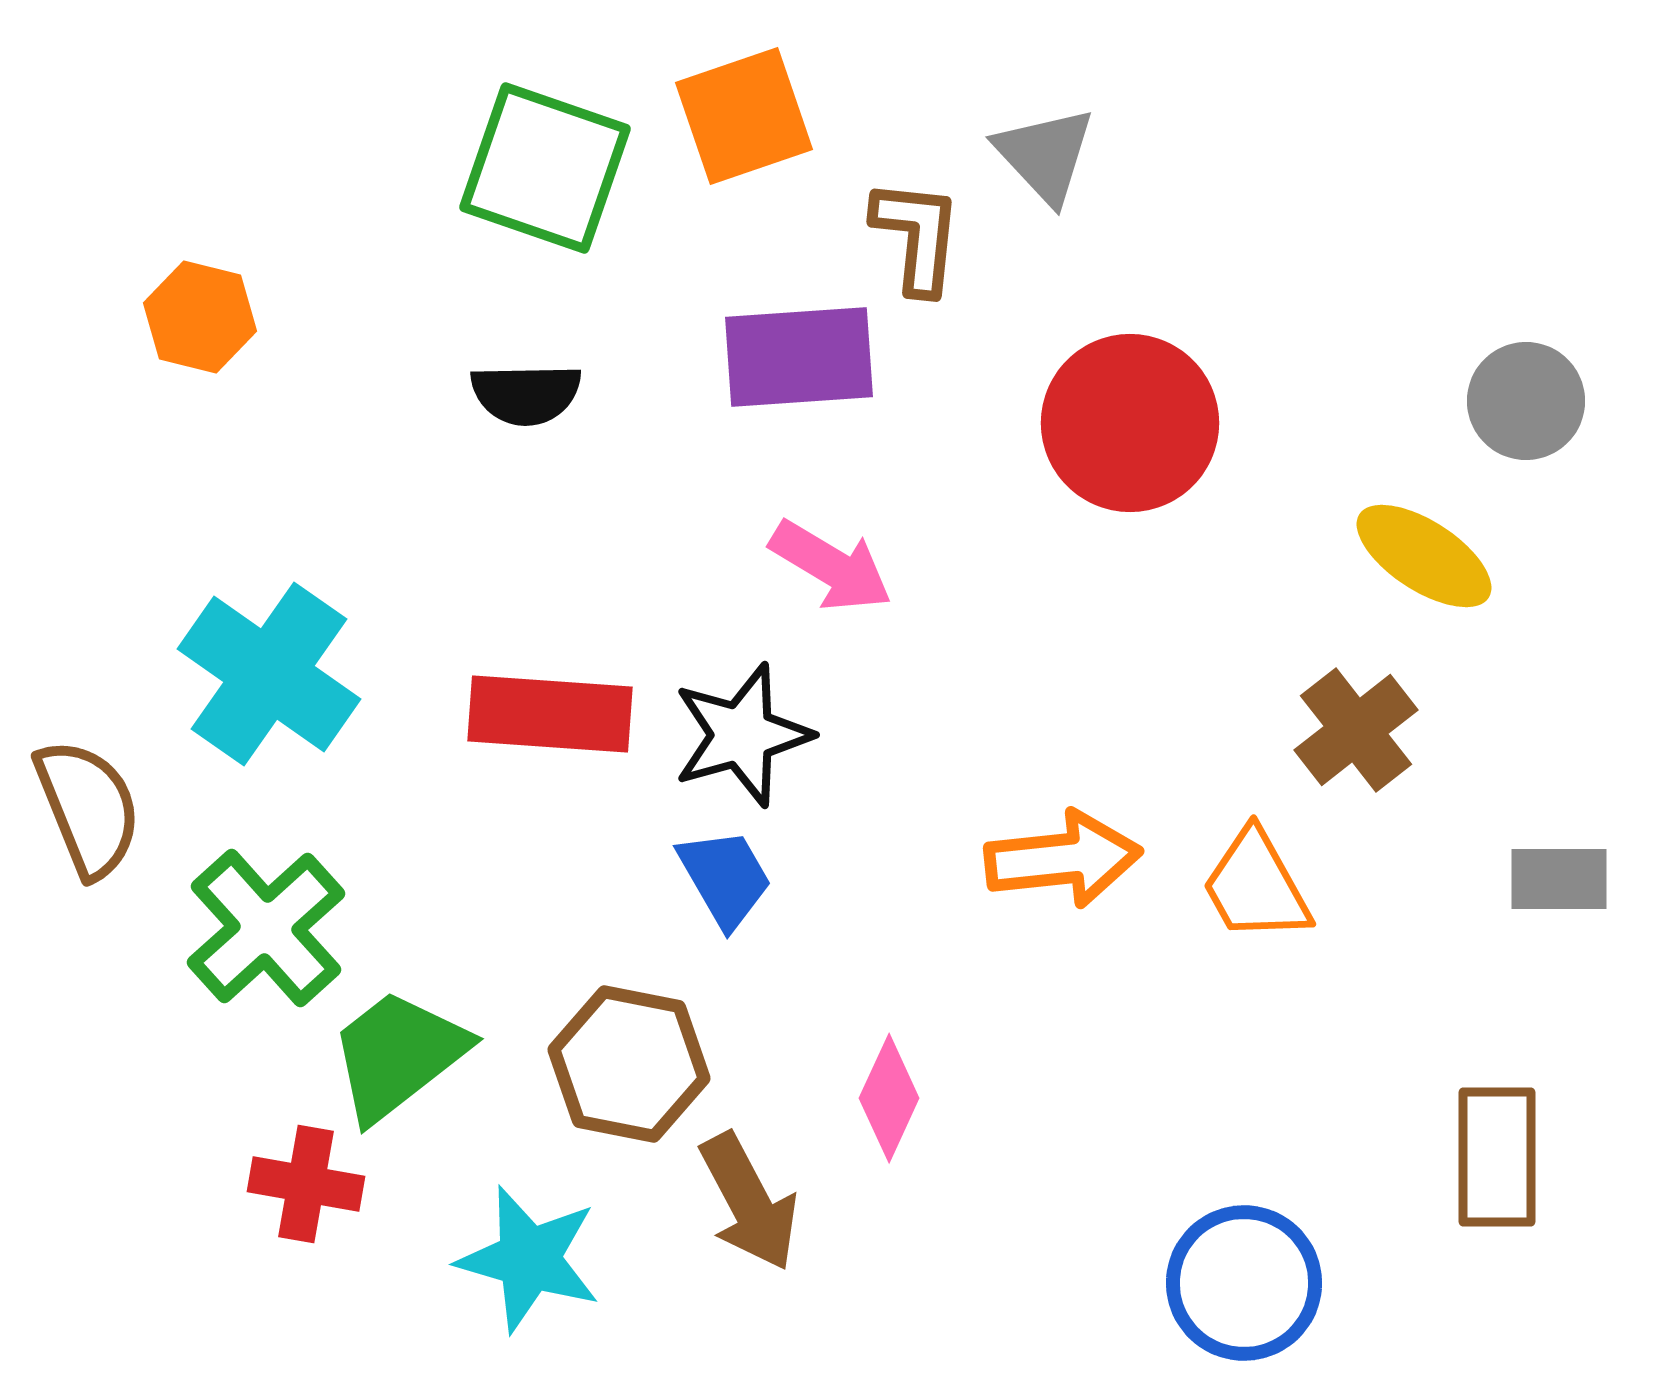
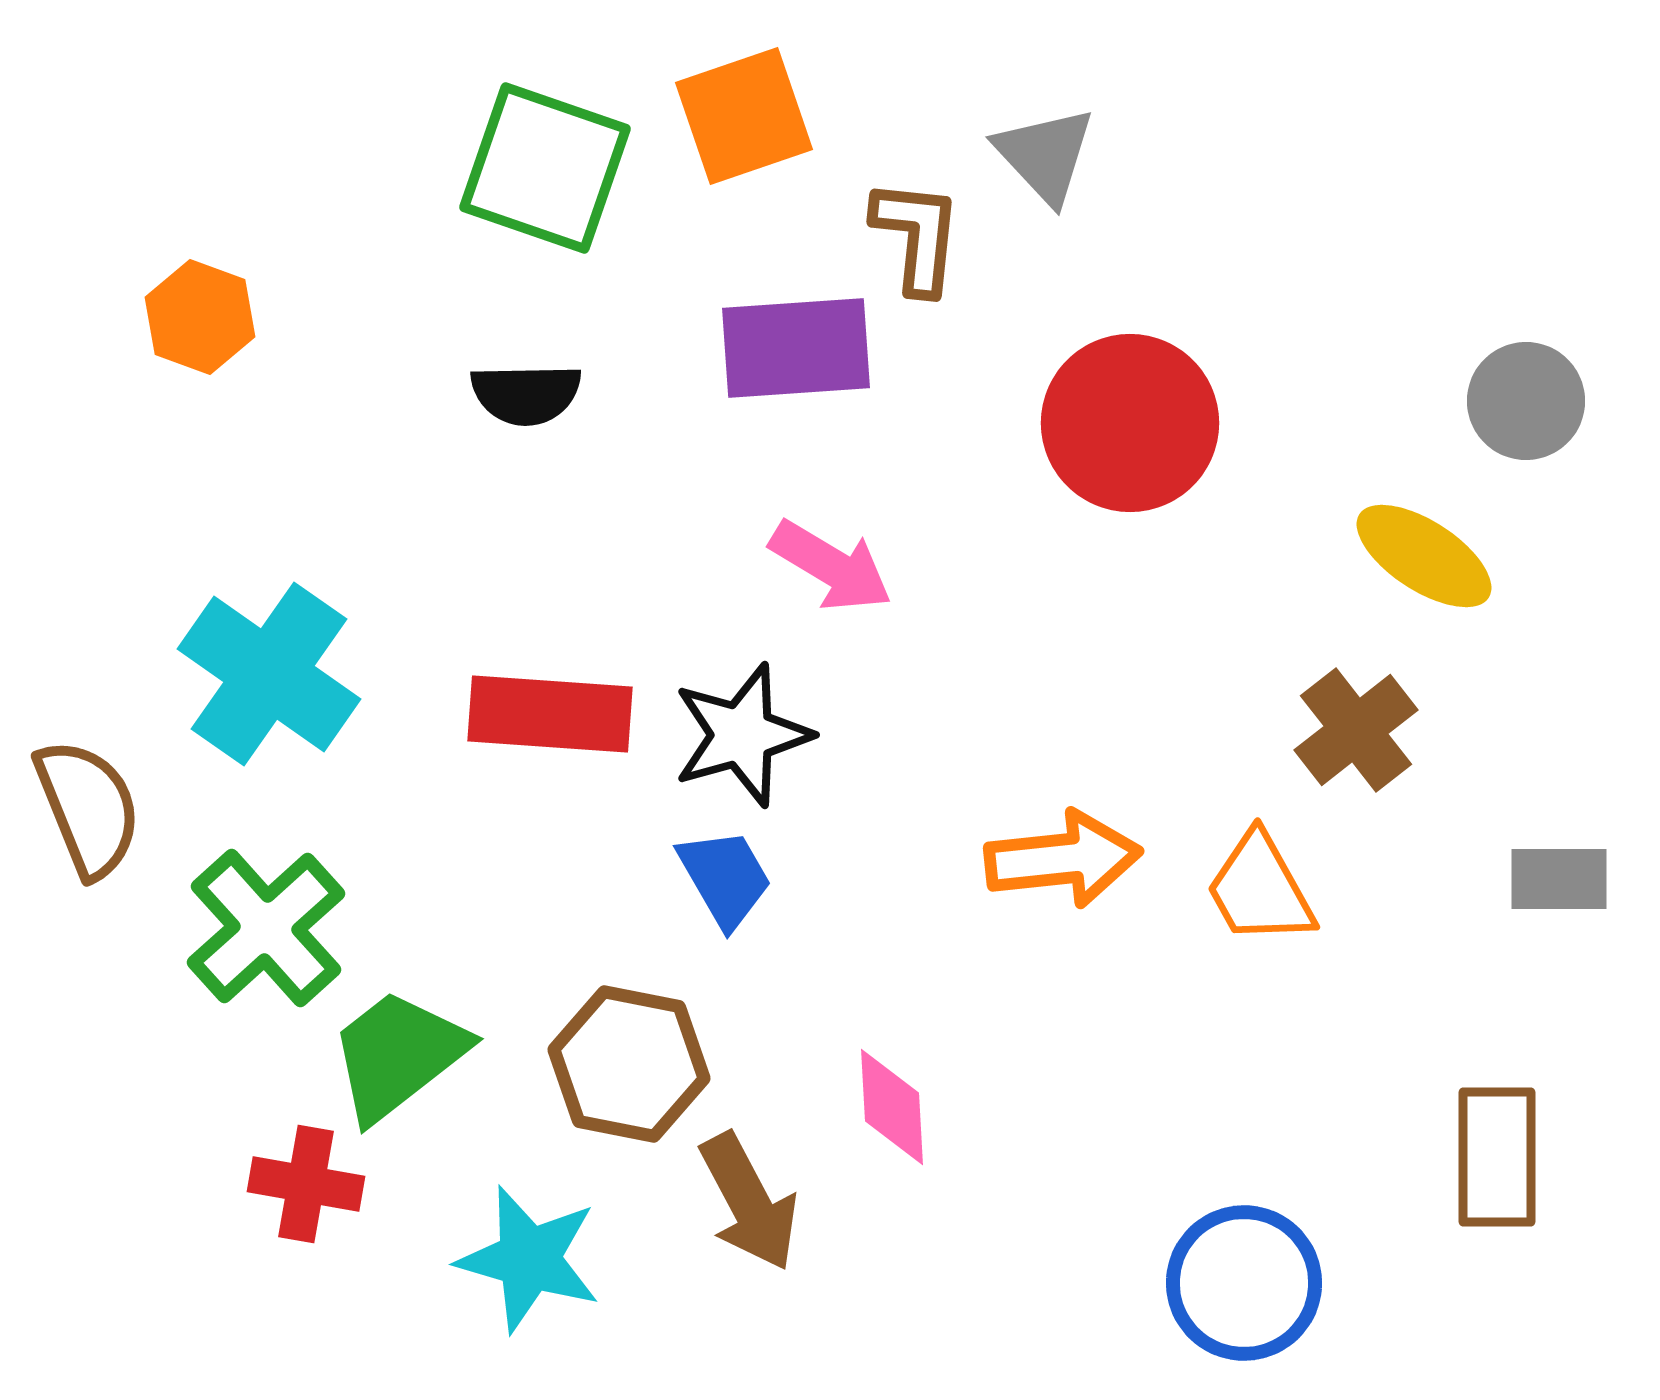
orange hexagon: rotated 6 degrees clockwise
purple rectangle: moved 3 px left, 9 px up
orange trapezoid: moved 4 px right, 3 px down
pink diamond: moved 3 px right, 9 px down; rotated 28 degrees counterclockwise
